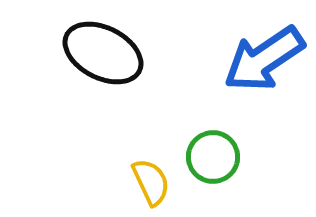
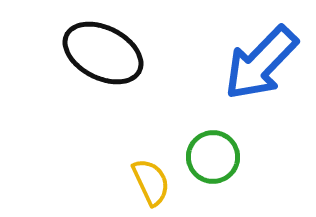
blue arrow: moved 3 px left, 4 px down; rotated 12 degrees counterclockwise
